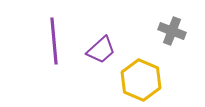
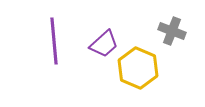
purple trapezoid: moved 3 px right, 6 px up
yellow hexagon: moved 3 px left, 12 px up
